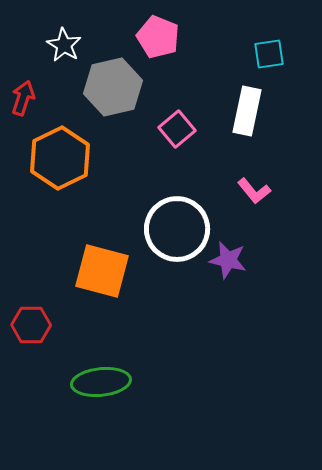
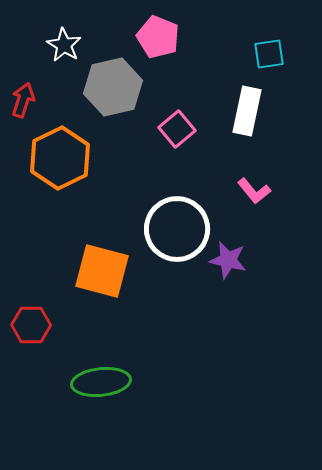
red arrow: moved 2 px down
